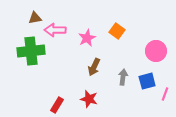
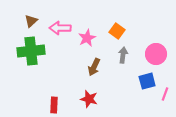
brown triangle: moved 4 px left, 3 px down; rotated 32 degrees counterclockwise
pink arrow: moved 5 px right, 2 px up
pink circle: moved 3 px down
gray arrow: moved 22 px up
red rectangle: moved 3 px left; rotated 28 degrees counterclockwise
